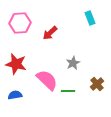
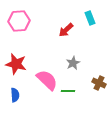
pink hexagon: moved 1 px left, 2 px up
red arrow: moved 16 px right, 3 px up
brown cross: moved 2 px right, 1 px up; rotated 24 degrees counterclockwise
blue semicircle: rotated 96 degrees clockwise
